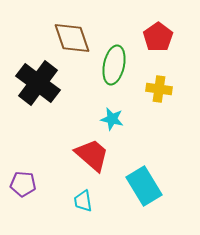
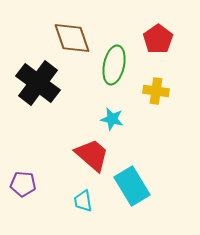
red pentagon: moved 2 px down
yellow cross: moved 3 px left, 2 px down
cyan rectangle: moved 12 px left
